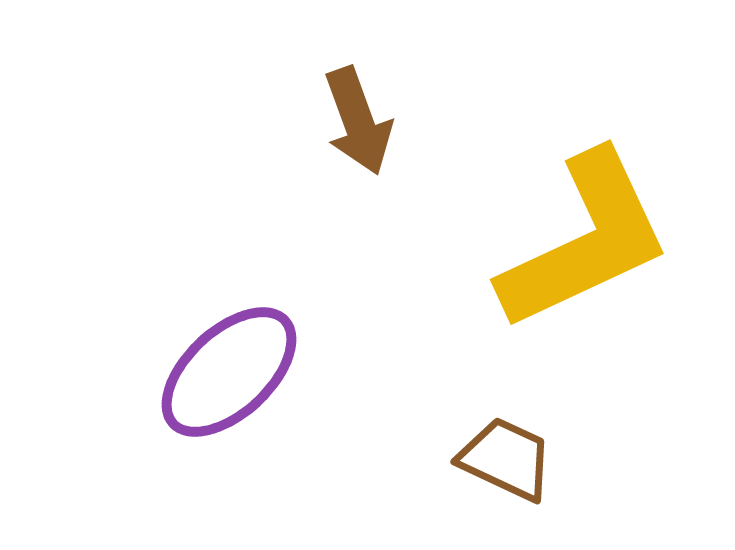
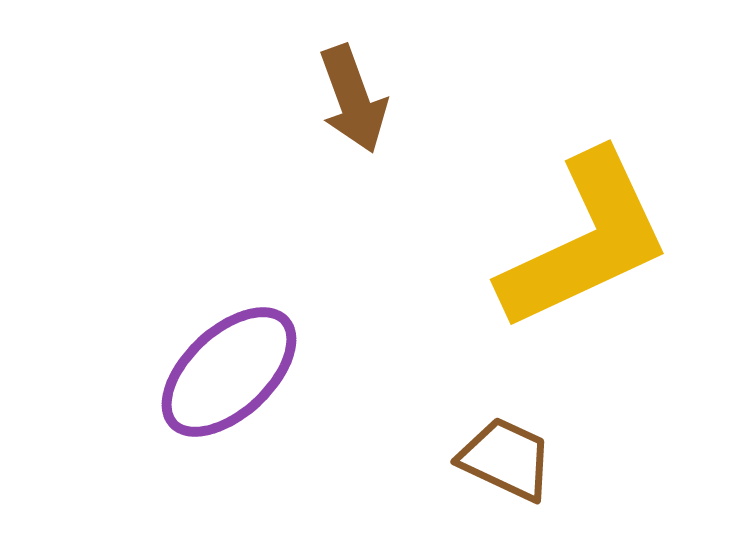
brown arrow: moved 5 px left, 22 px up
